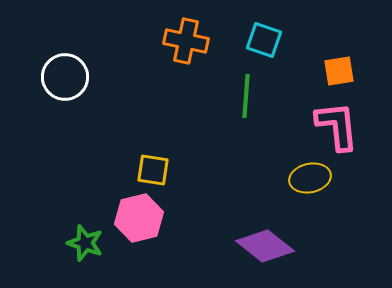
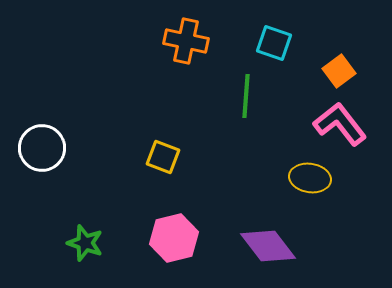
cyan square: moved 10 px right, 3 px down
orange square: rotated 28 degrees counterclockwise
white circle: moved 23 px left, 71 px down
pink L-shape: moved 3 px right, 2 px up; rotated 32 degrees counterclockwise
yellow square: moved 10 px right, 13 px up; rotated 12 degrees clockwise
yellow ellipse: rotated 21 degrees clockwise
pink hexagon: moved 35 px right, 20 px down
purple diamond: moved 3 px right; rotated 14 degrees clockwise
